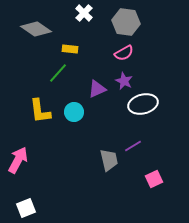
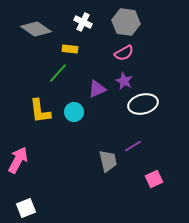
white cross: moved 1 px left, 9 px down; rotated 18 degrees counterclockwise
gray trapezoid: moved 1 px left, 1 px down
